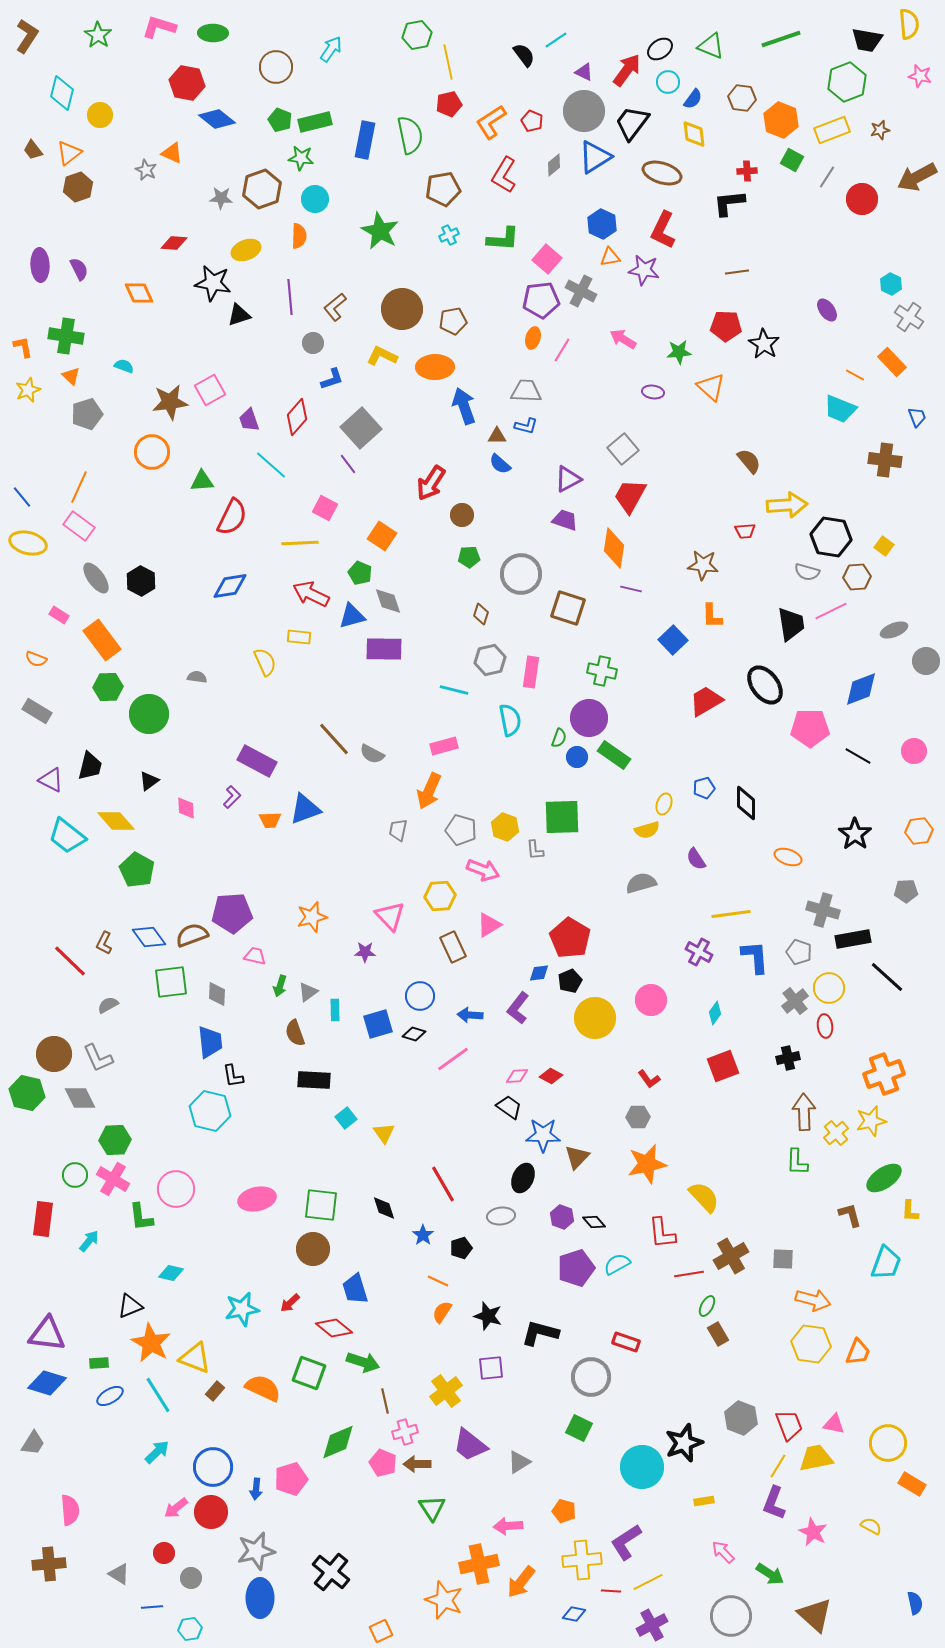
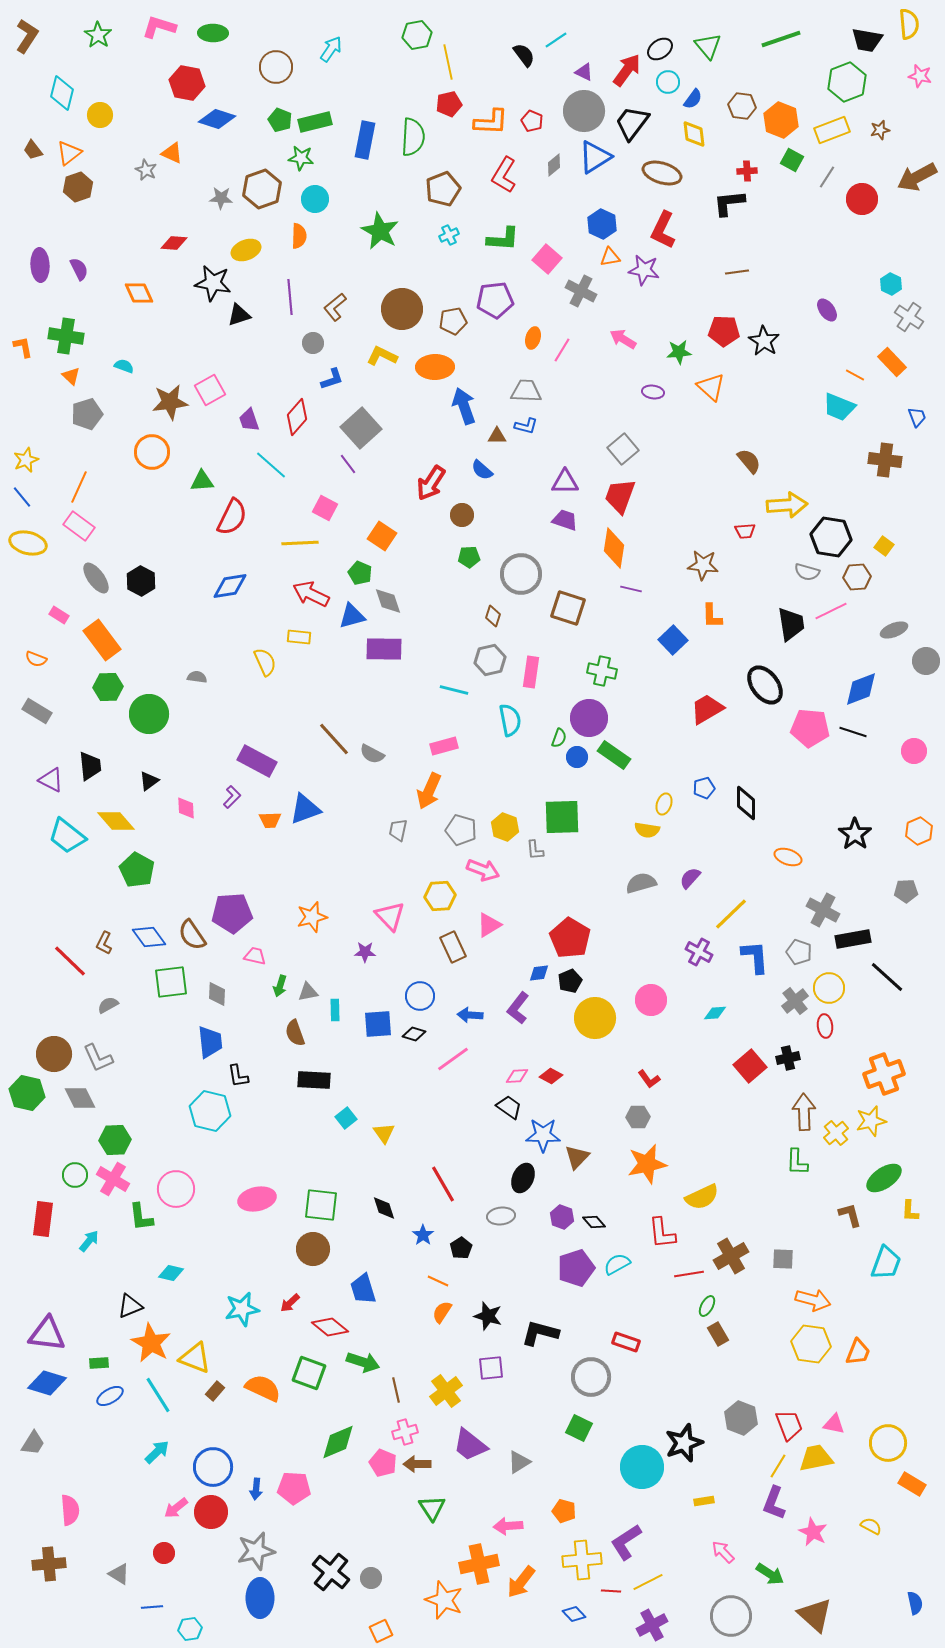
green triangle at (711, 46): moved 3 px left; rotated 28 degrees clockwise
brown hexagon at (742, 98): moved 8 px down
blue diamond at (217, 119): rotated 21 degrees counterclockwise
orange L-shape at (491, 122): rotated 144 degrees counterclockwise
green semicircle at (410, 135): moved 3 px right, 2 px down; rotated 15 degrees clockwise
brown pentagon at (443, 189): rotated 12 degrees counterclockwise
purple pentagon at (541, 300): moved 46 px left
red pentagon at (726, 326): moved 2 px left, 5 px down
black star at (764, 344): moved 3 px up
yellow star at (28, 390): moved 2 px left, 70 px down
cyan trapezoid at (840, 409): moved 1 px left, 2 px up
blue semicircle at (500, 464): moved 18 px left, 6 px down
purple triangle at (568, 479): moved 3 px left, 3 px down; rotated 28 degrees clockwise
red trapezoid at (630, 496): moved 10 px left; rotated 9 degrees counterclockwise
brown diamond at (481, 614): moved 12 px right, 2 px down
red trapezoid at (706, 701): moved 1 px right, 8 px down
pink pentagon at (810, 728): rotated 6 degrees clockwise
black line at (858, 756): moved 5 px left, 24 px up; rotated 12 degrees counterclockwise
black trapezoid at (90, 766): rotated 20 degrees counterclockwise
yellow semicircle at (647, 830): rotated 25 degrees clockwise
orange hexagon at (919, 831): rotated 16 degrees counterclockwise
purple semicircle at (696, 859): moved 6 px left, 19 px down; rotated 75 degrees clockwise
gray cross at (823, 910): rotated 12 degrees clockwise
yellow line at (731, 914): rotated 36 degrees counterclockwise
brown semicircle at (192, 935): rotated 104 degrees counterclockwise
gray triangle at (308, 992): rotated 25 degrees clockwise
cyan diamond at (715, 1013): rotated 50 degrees clockwise
blue square at (378, 1024): rotated 12 degrees clockwise
red square at (723, 1066): moved 27 px right; rotated 20 degrees counterclockwise
black L-shape at (233, 1076): moved 5 px right
yellow semicircle at (704, 1197): moved 2 px left; rotated 108 degrees clockwise
black pentagon at (461, 1248): rotated 15 degrees counterclockwise
blue trapezoid at (355, 1289): moved 8 px right
red diamond at (334, 1328): moved 4 px left, 1 px up
brown line at (385, 1401): moved 11 px right, 11 px up
pink pentagon at (291, 1479): moved 3 px right, 9 px down; rotated 20 degrees clockwise
gray circle at (191, 1578): moved 180 px right
blue diamond at (574, 1614): rotated 35 degrees clockwise
